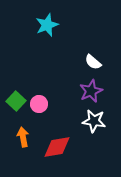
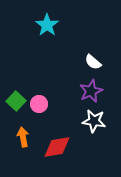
cyan star: rotated 15 degrees counterclockwise
